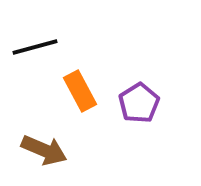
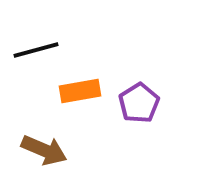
black line: moved 1 px right, 3 px down
orange rectangle: rotated 72 degrees counterclockwise
